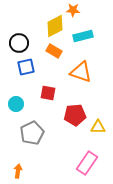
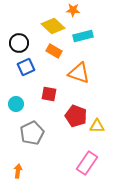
yellow diamond: moved 2 px left; rotated 70 degrees clockwise
blue square: rotated 12 degrees counterclockwise
orange triangle: moved 2 px left, 1 px down
red square: moved 1 px right, 1 px down
red pentagon: moved 1 px right, 1 px down; rotated 25 degrees clockwise
yellow triangle: moved 1 px left, 1 px up
